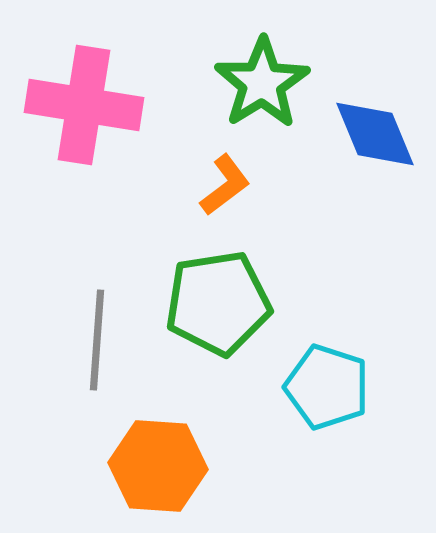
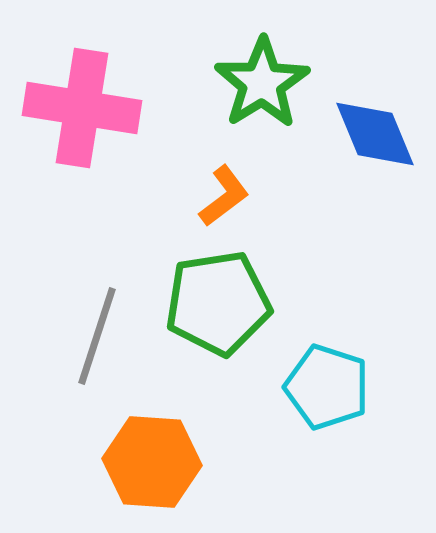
pink cross: moved 2 px left, 3 px down
orange L-shape: moved 1 px left, 11 px down
gray line: moved 4 px up; rotated 14 degrees clockwise
orange hexagon: moved 6 px left, 4 px up
